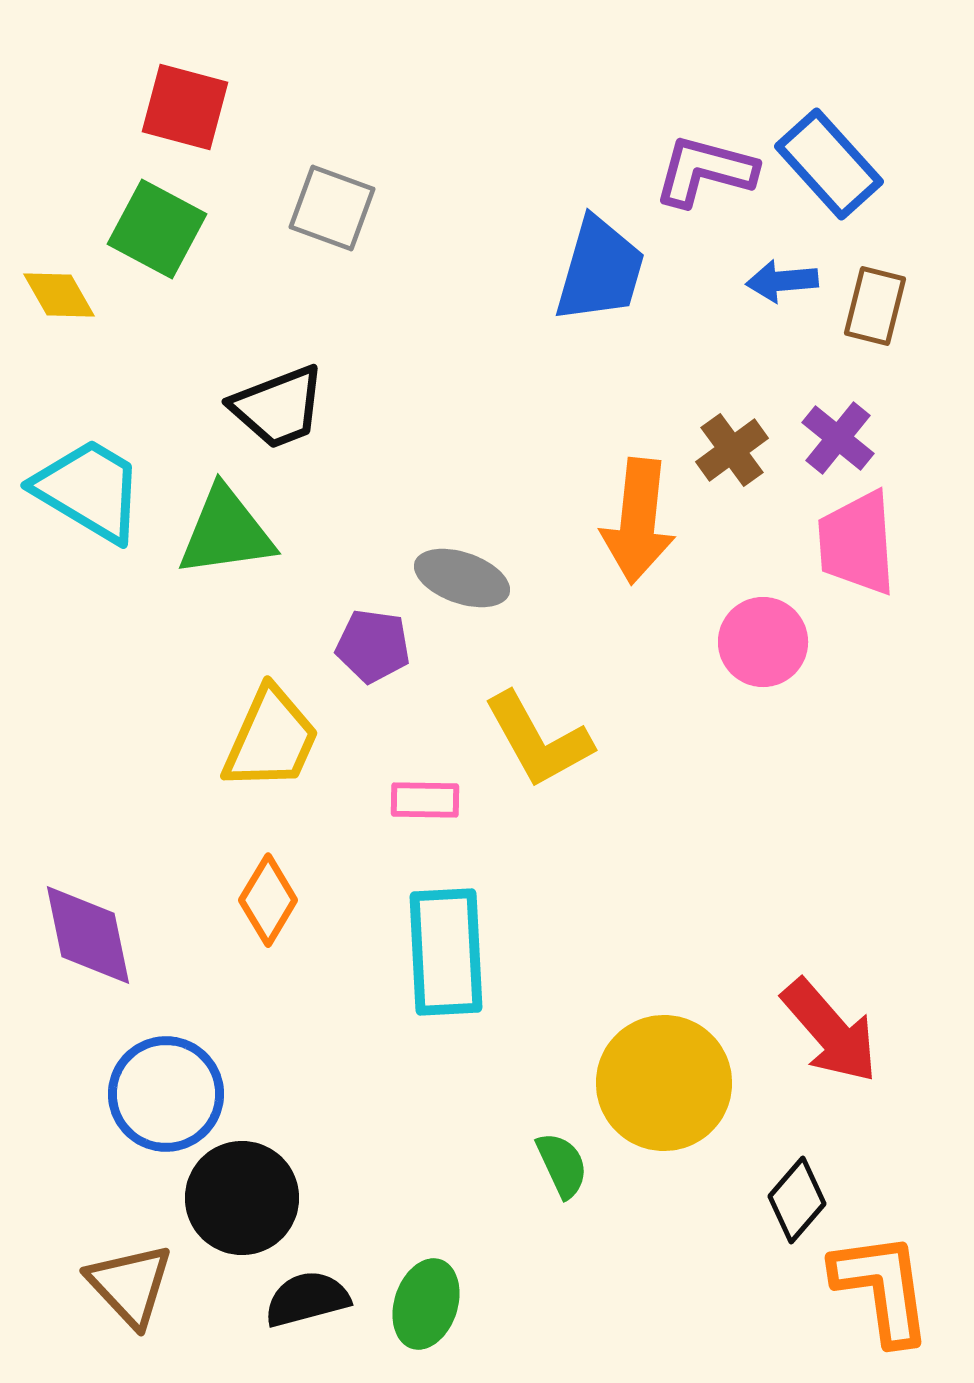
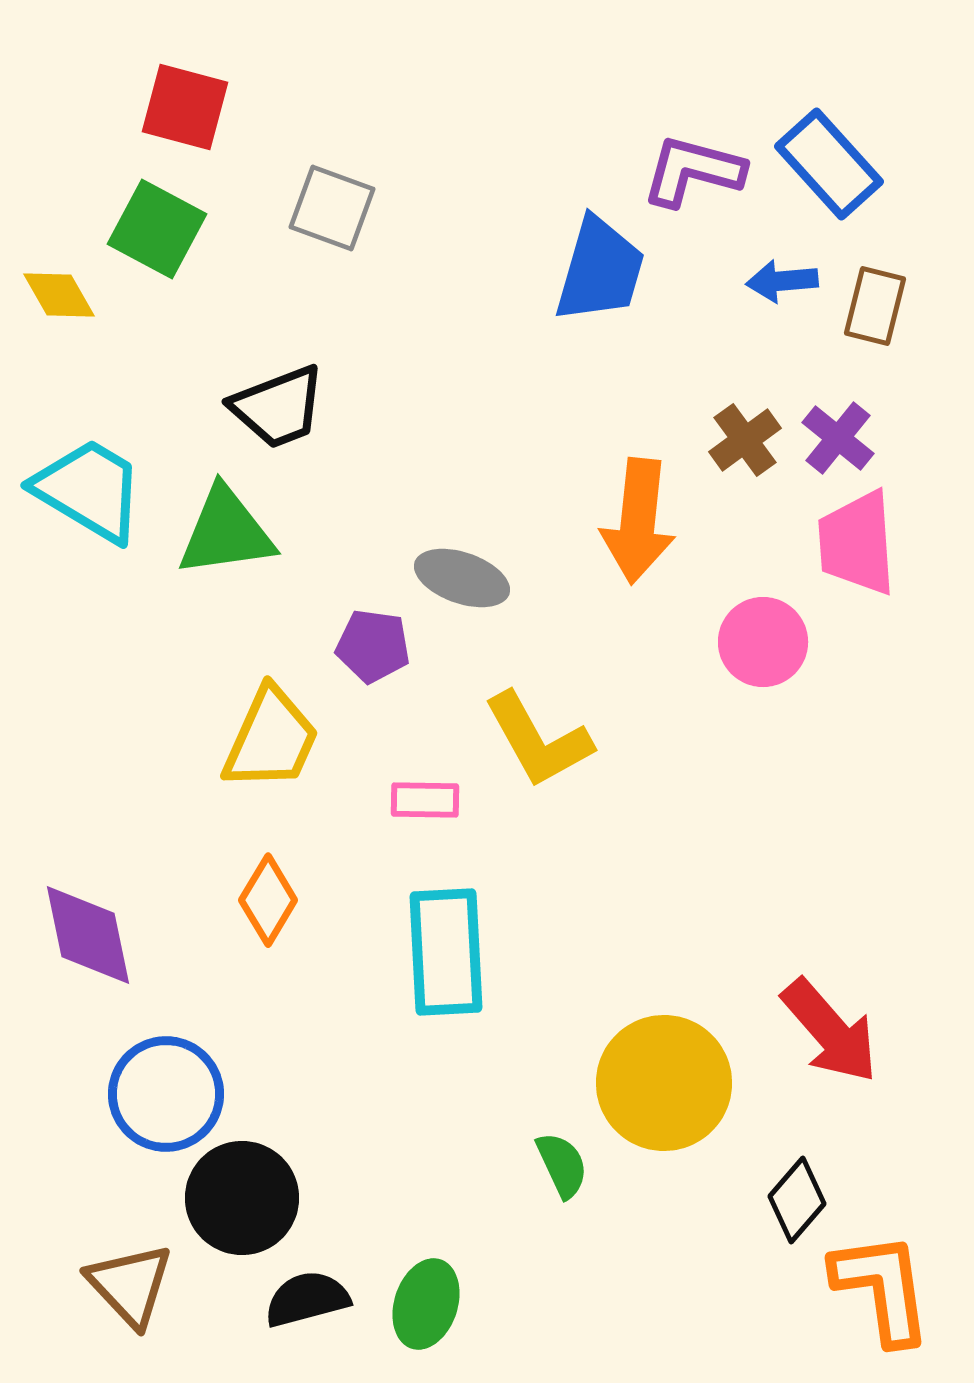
purple L-shape: moved 12 px left
brown cross: moved 13 px right, 10 px up
